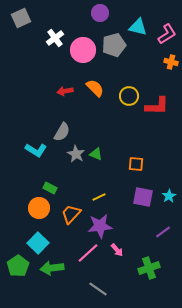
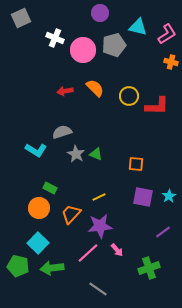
white cross: rotated 30 degrees counterclockwise
gray semicircle: rotated 138 degrees counterclockwise
green pentagon: rotated 25 degrees counterclockwise
